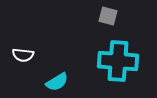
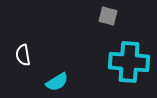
white semicircle: rotated 75 degrees clockwise
cyan cross: moved 11 px right, 1 px down
